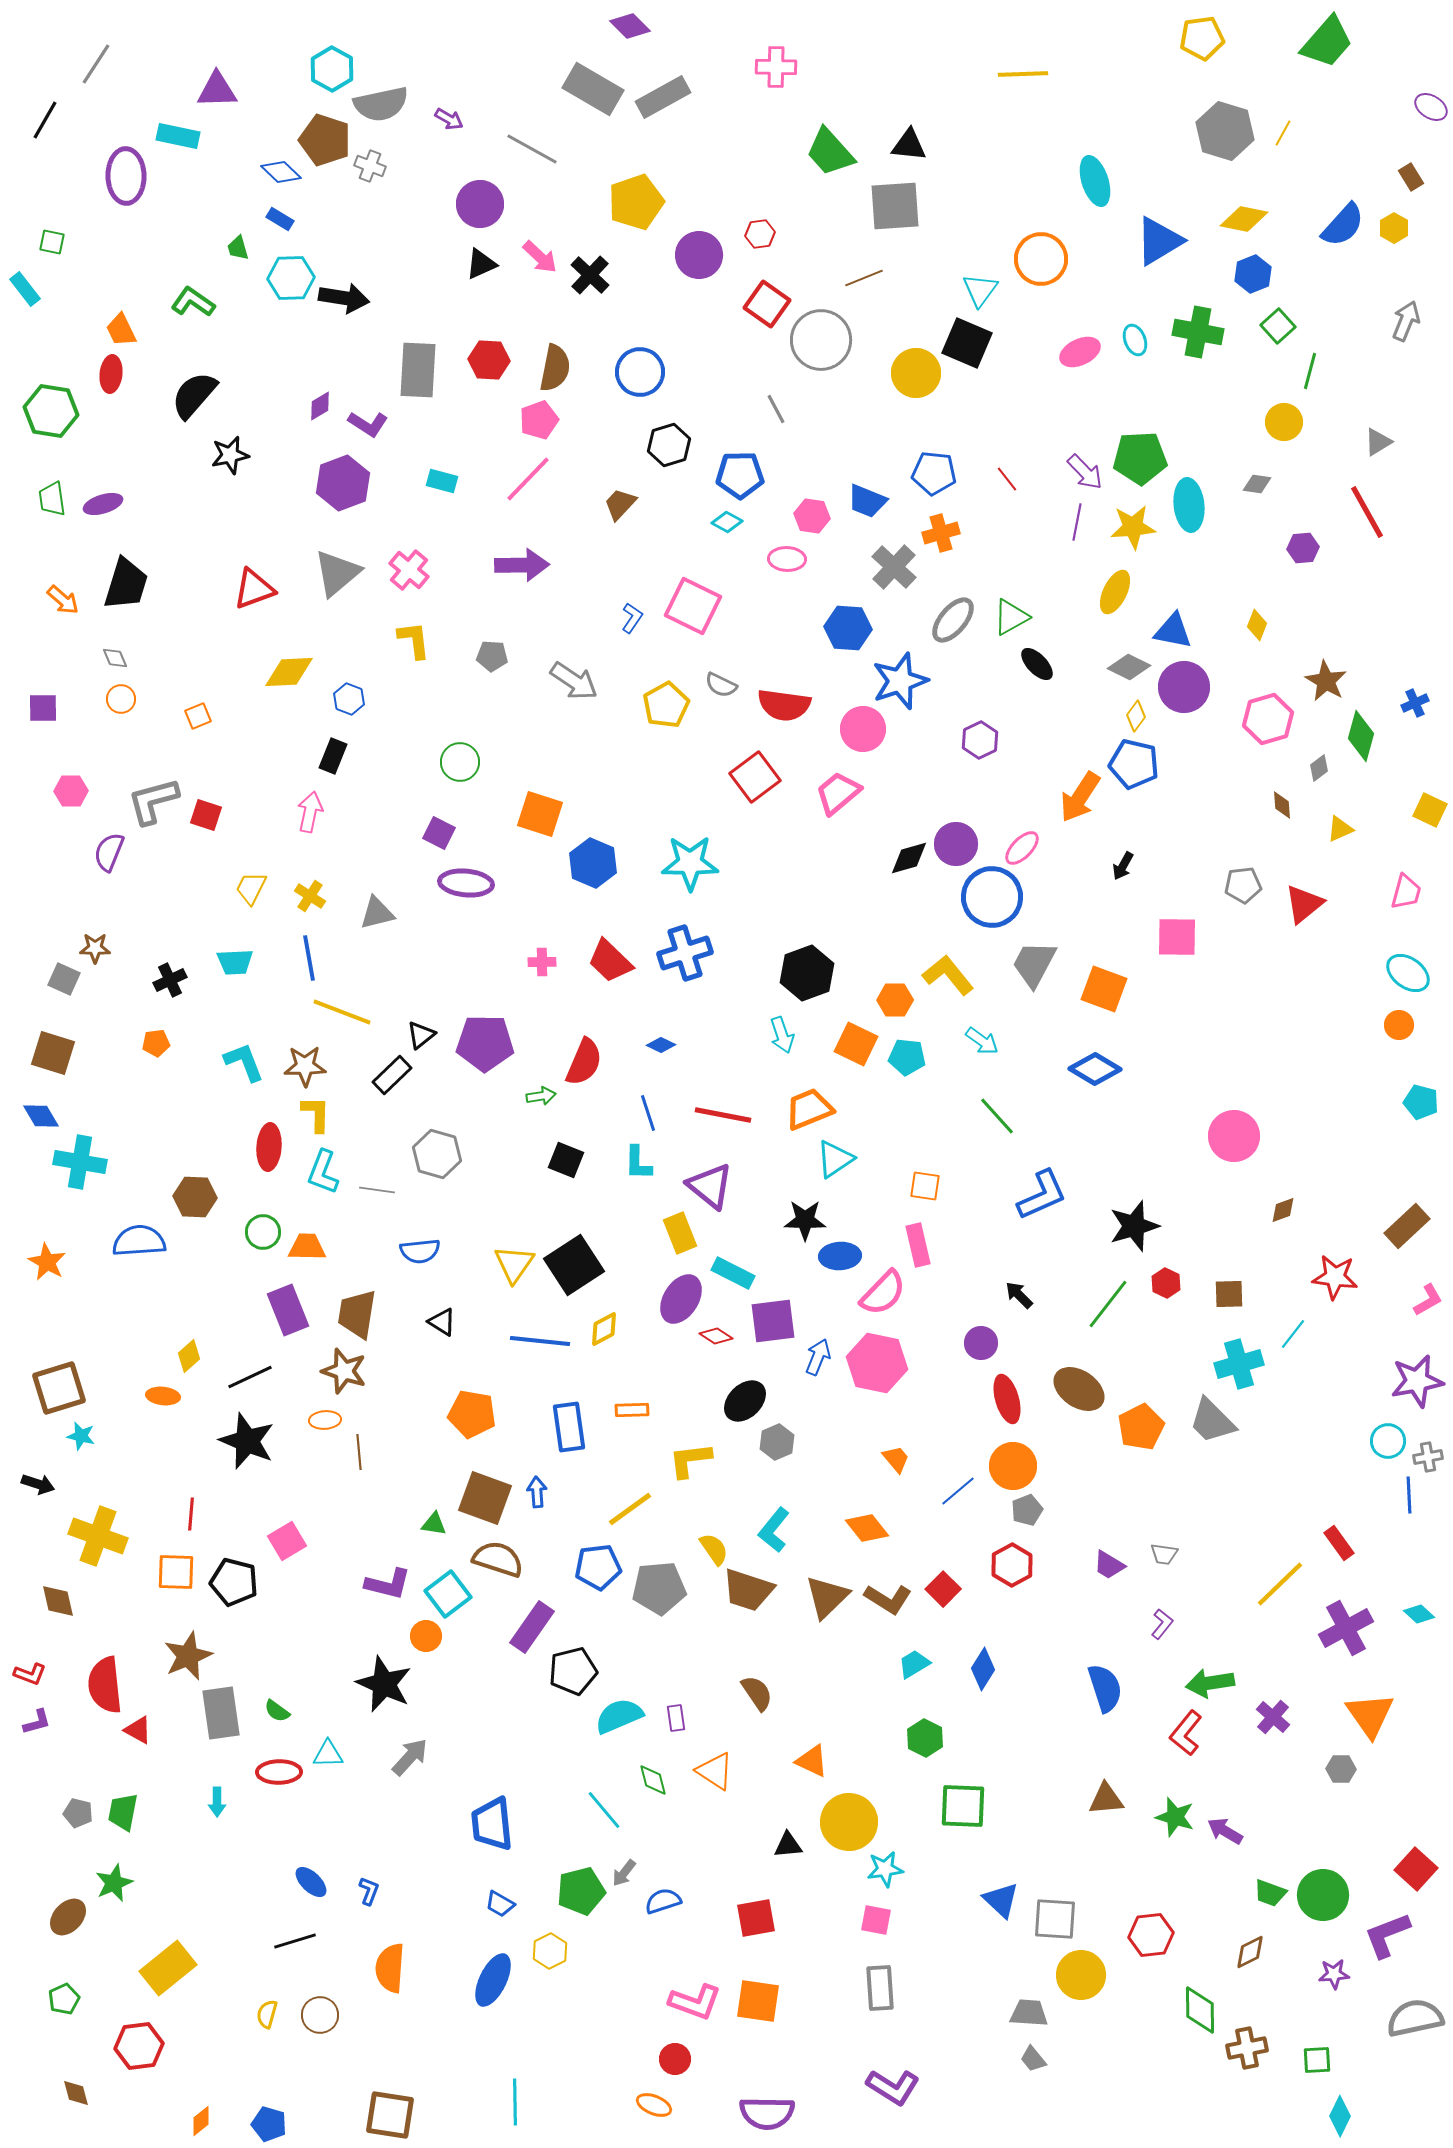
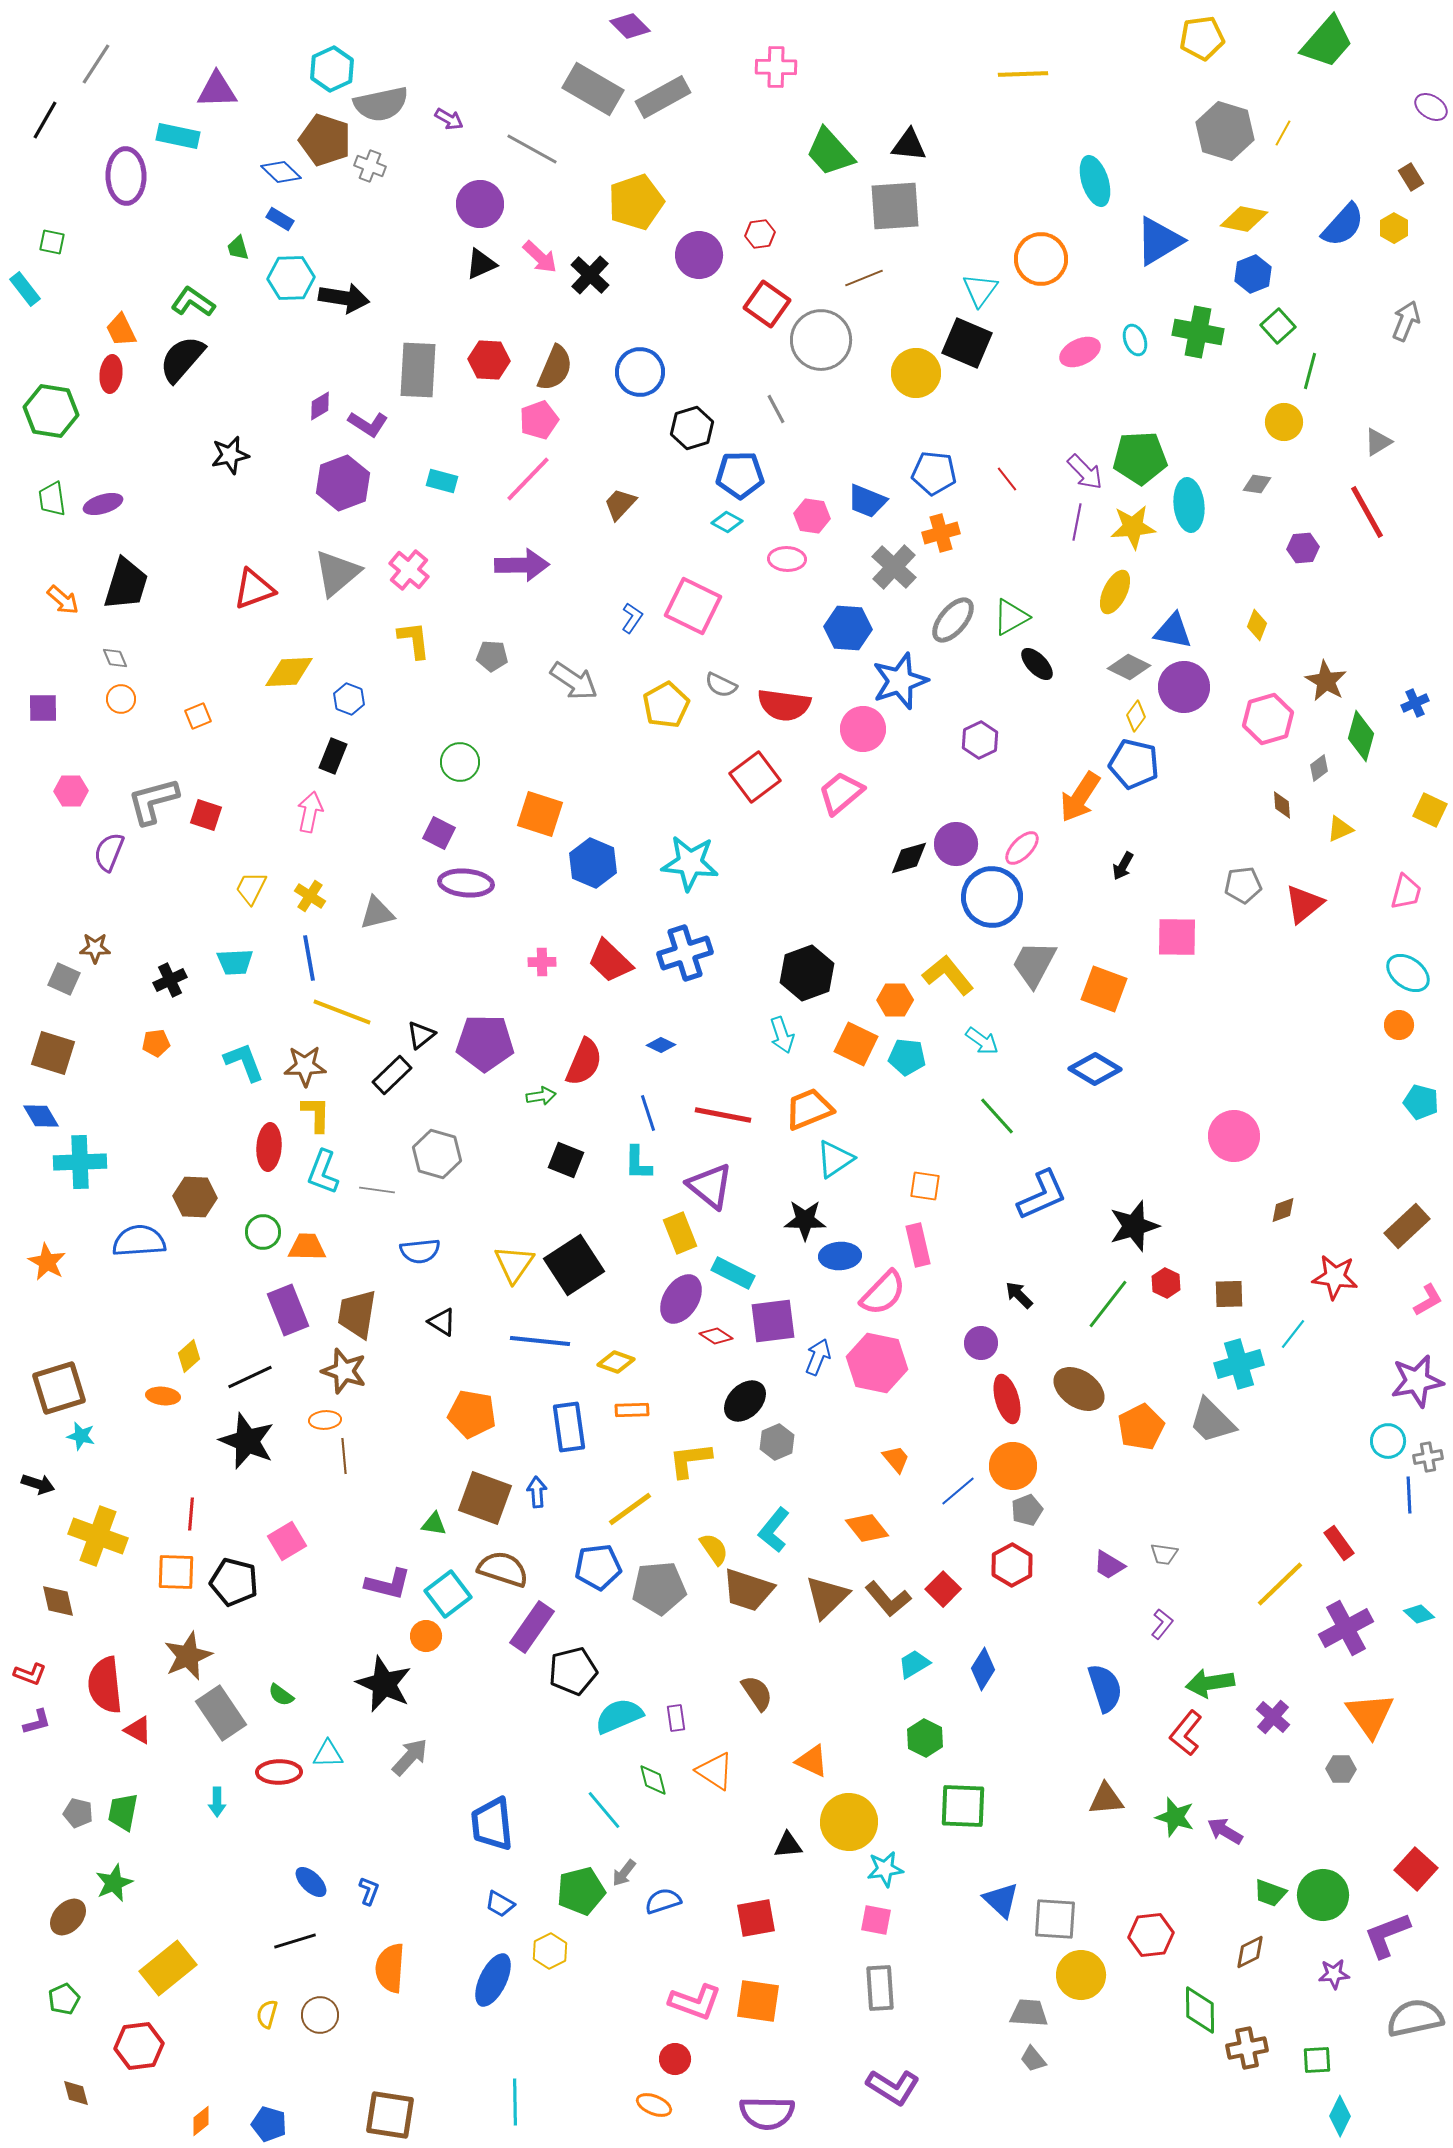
cyan hexagon at (332, 69): rotated 6 degrees clockwise
brown semicircle at (555, 368): rotated 12 degrees clockwise
black semicircle at (194, 395): moved 12 px left, 36 px up
black hexagon at (669, 445): moved 23 px right, 17 px up
pink trapezoid at (838, 793): moved 3 px right
cyan star at (690, 863): rotated 6 degrees clockwise
cyan cross at (80, 1162): rotated 12 degrees counterclockwise
yellow diamond at (604, 1329): moved 12 px right, 33 px down; rotated 48 degrees clockwise
brown line at (359, 1452): moved 15 px left, 4 px down
brown semicircle at (498, 1559): moved 5 px right, 10 px down
brown L-shape at (888, 1599): rotated 18 degrees clockwise
green semicircle at (277, 1711): moved 4 px right, 16 px up
gray rectangle at (221, 1713): rotated 26 degrees counterclockwise
